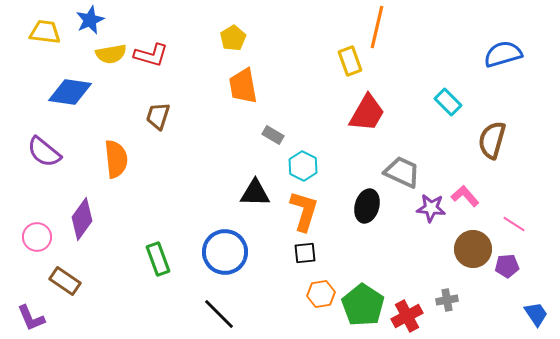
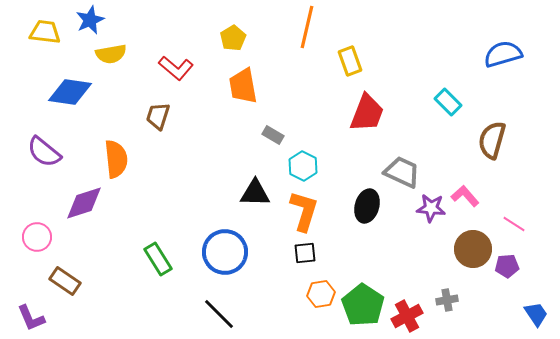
orange line: moved 70 px left
red L-shape: moved 25 px right, 13 px down; rotated 24 degrees clockwise
red trapezoid: rotated 9 degrees counterclockwise
purple diamond: moved 2 px right, 16 px up; rotated 36 degrees clockwise
green rectangle: rotated 12 degrees counterclockwise
